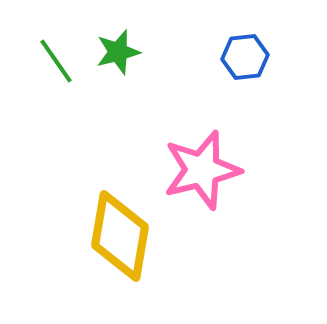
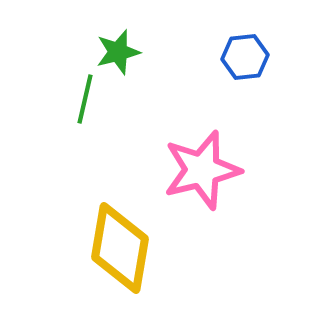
green line: moved 29 px right, 38 px down; rotated 48 degrees clockwise
yellow diamond: moved 12 px down
